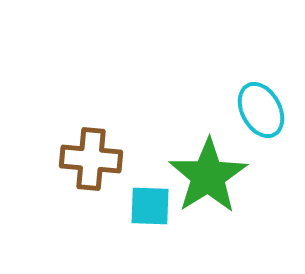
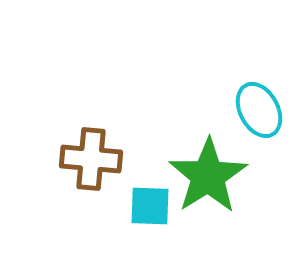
cyan ellipse: moved 2 px left
